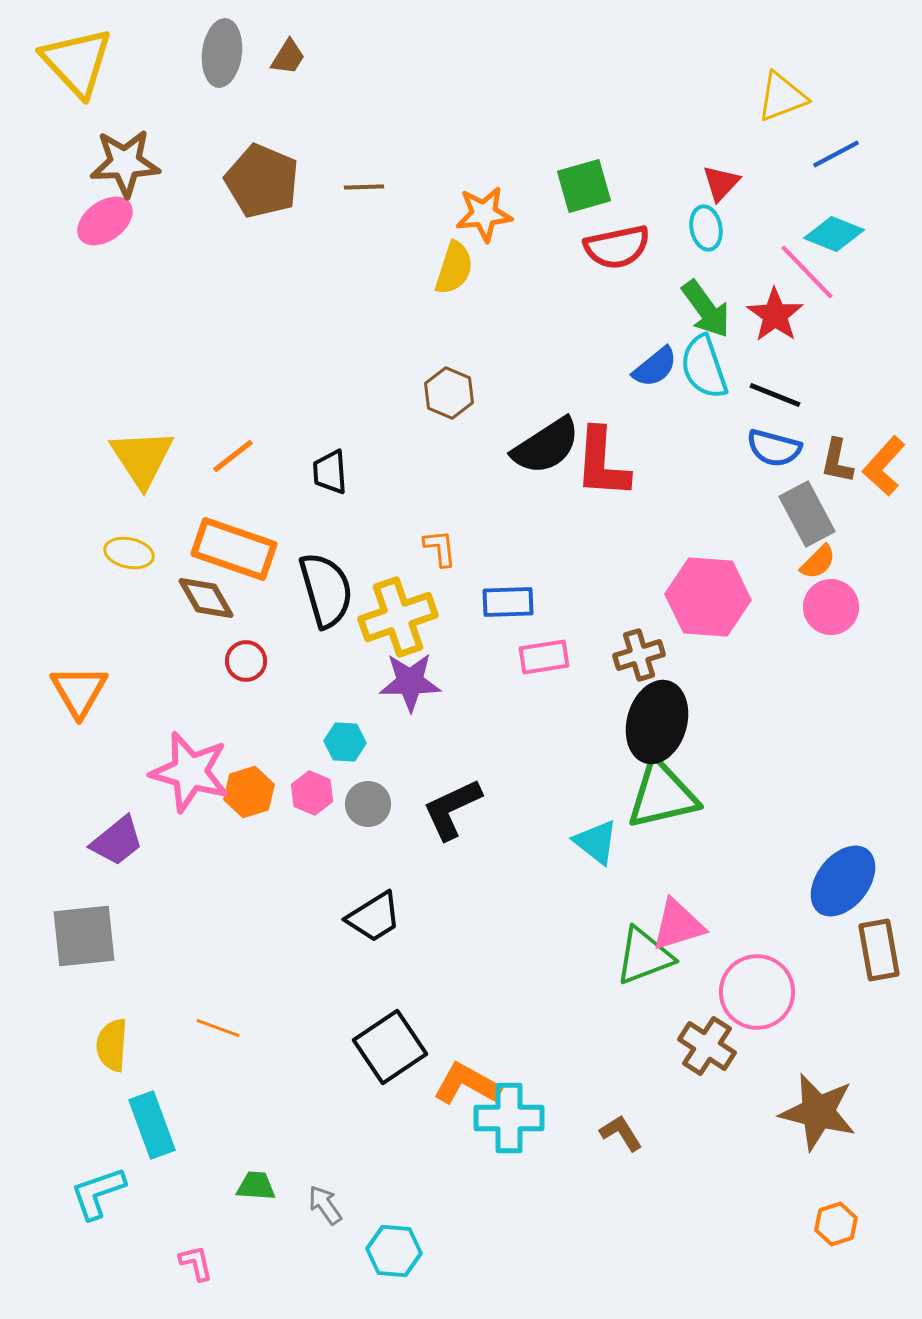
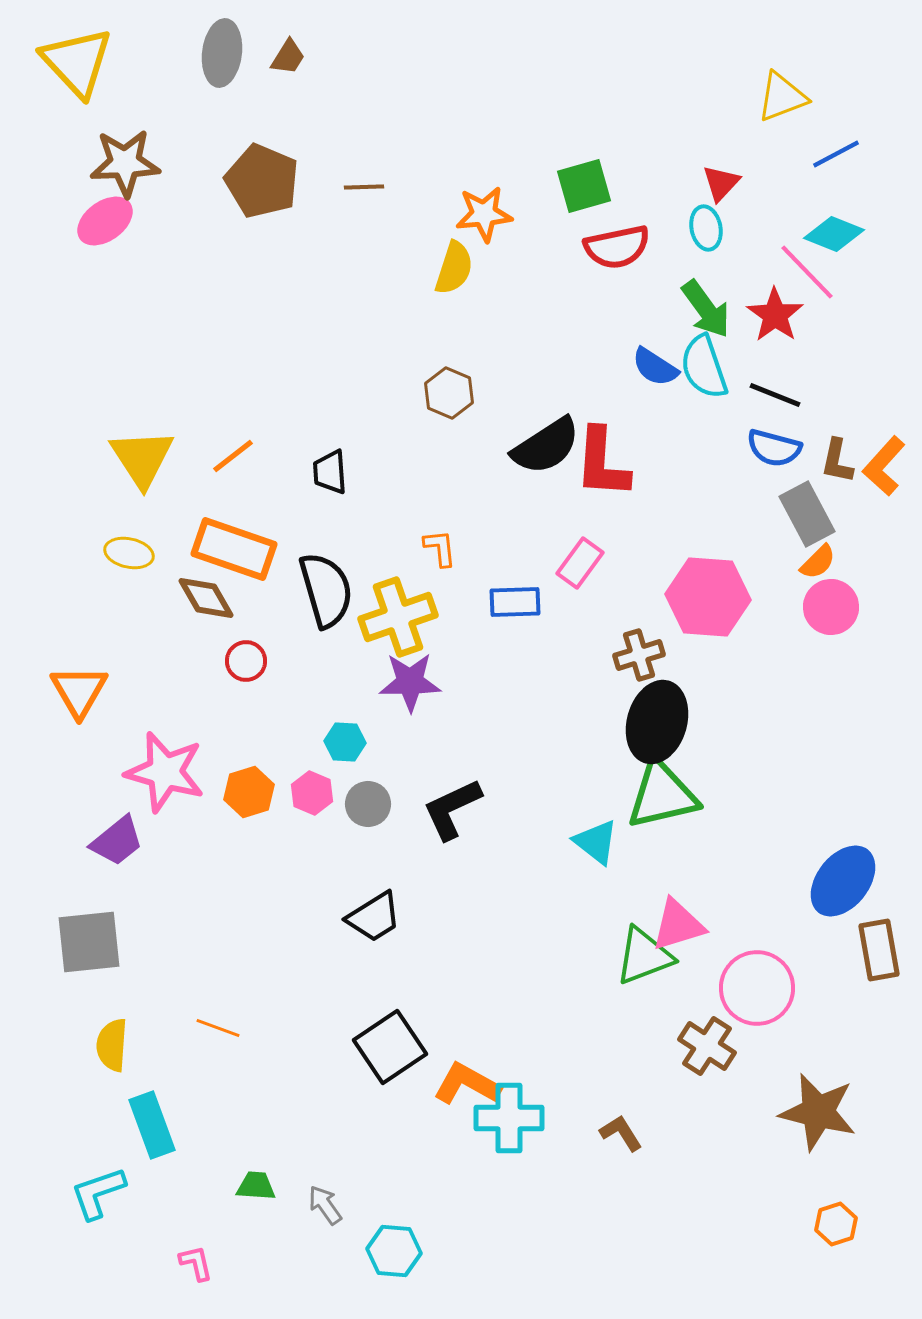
blue semicircle at (655, 367): rotated 72 degrees clockwise
blue rectangle at (508, 602): moved 7 px right
pink rectangle at (544, 657): moved 36 px right, 94 px up; rotated 45 degrees counterclockwise
pink star at (190, 772): moved 25 px left
gray square at (84, 936): moved 5 px right, 6 px down
pink circle at (757, 992): moved 4 px up
